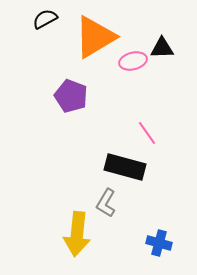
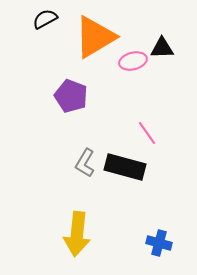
gray L-shape: moved 21 px left, 40 px up
